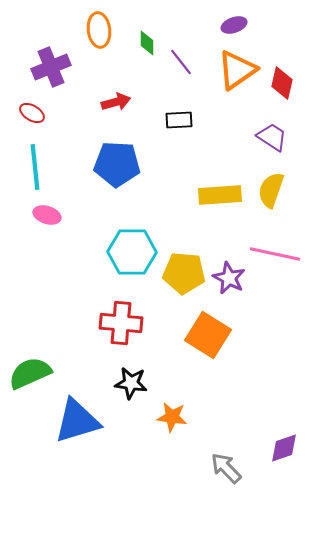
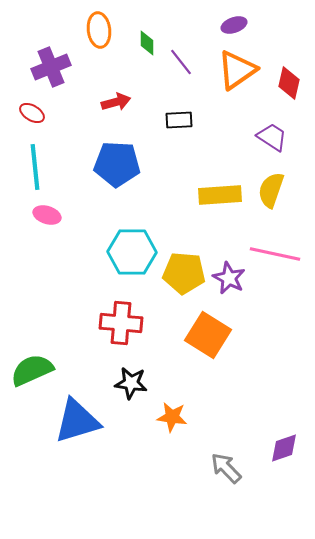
red diamond: moved 7 px right
green semicircle: moved 2 px right, 3 px up
